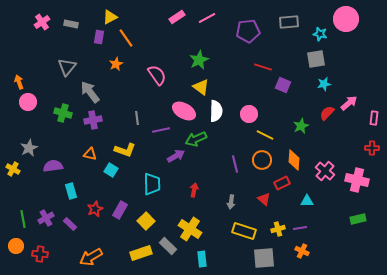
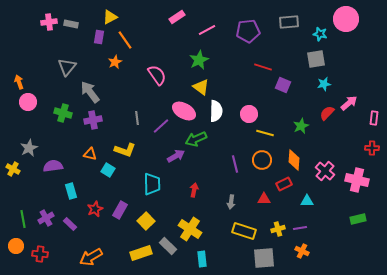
pink line at (207, 18): moved 12 px down
pink cross at (42, 22): moved 7 px right; rotated 28 degrees clockwise
orange line at (126, 38): moved 1 px left, 2 px down
orange star at (116, 64): moved 1 px left, 2 px up
purple line at (161, 130): moved 4 px up; rotated 30 degrees counterclockwise
yellow line at (265, 135): moved 2 px up; rotated 12 degrees counterclockwise
cyan square at (111, 170): moved 3 px left
red rectangle at (282, 183): moved 2 px right, 1 px down
red triangle at (264, 199): rotated 40 degrees counterclockwise
